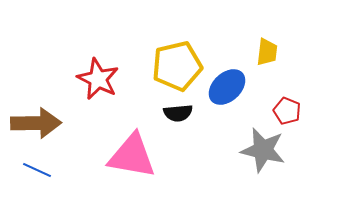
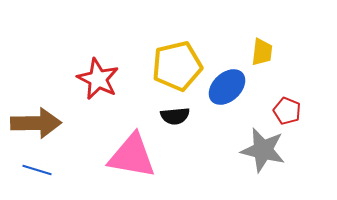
yellow trapezoid: moved 5 px left
black semicircle: moved 3 px left, 3 px down
blue line: rotated 8 degrees counterclockwise
